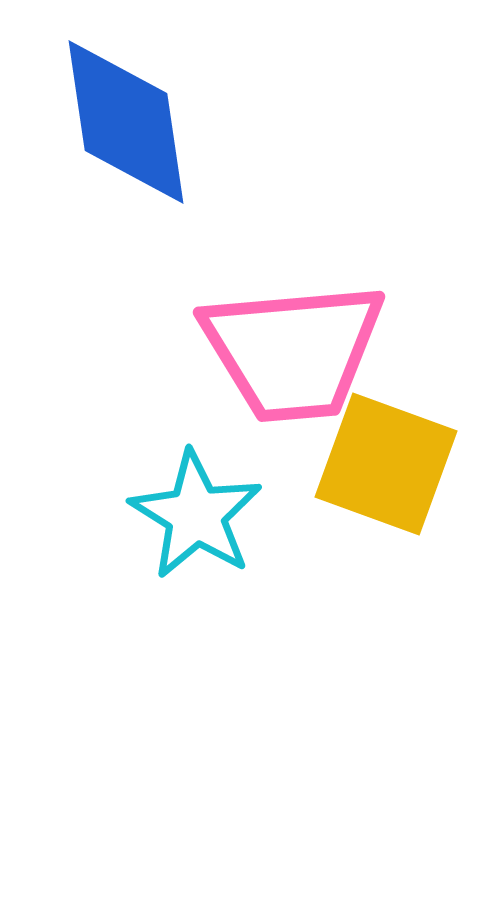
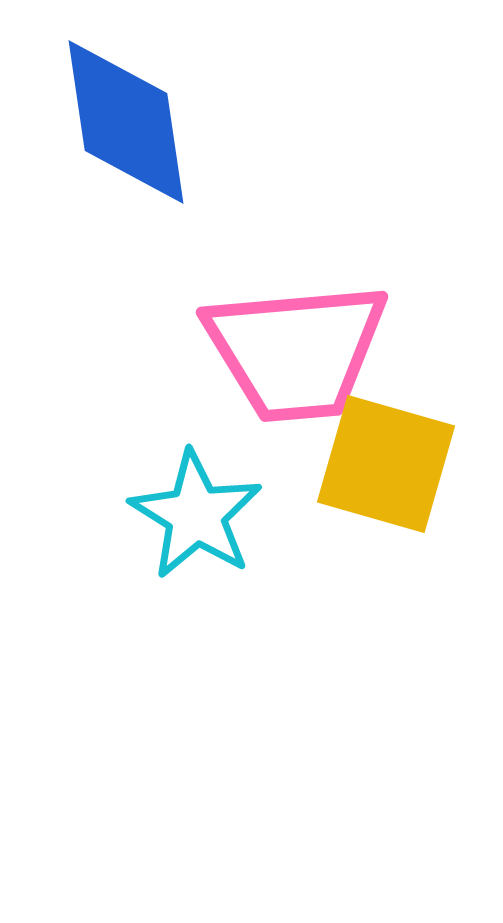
pink trapezoid: moved 3 px right
yellow square: rotated 4 degrees counterclockwise
